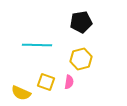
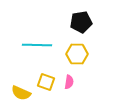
yellow hexagon: moved 4 px left, 5 px up; rotated 15 degrees clockwise
